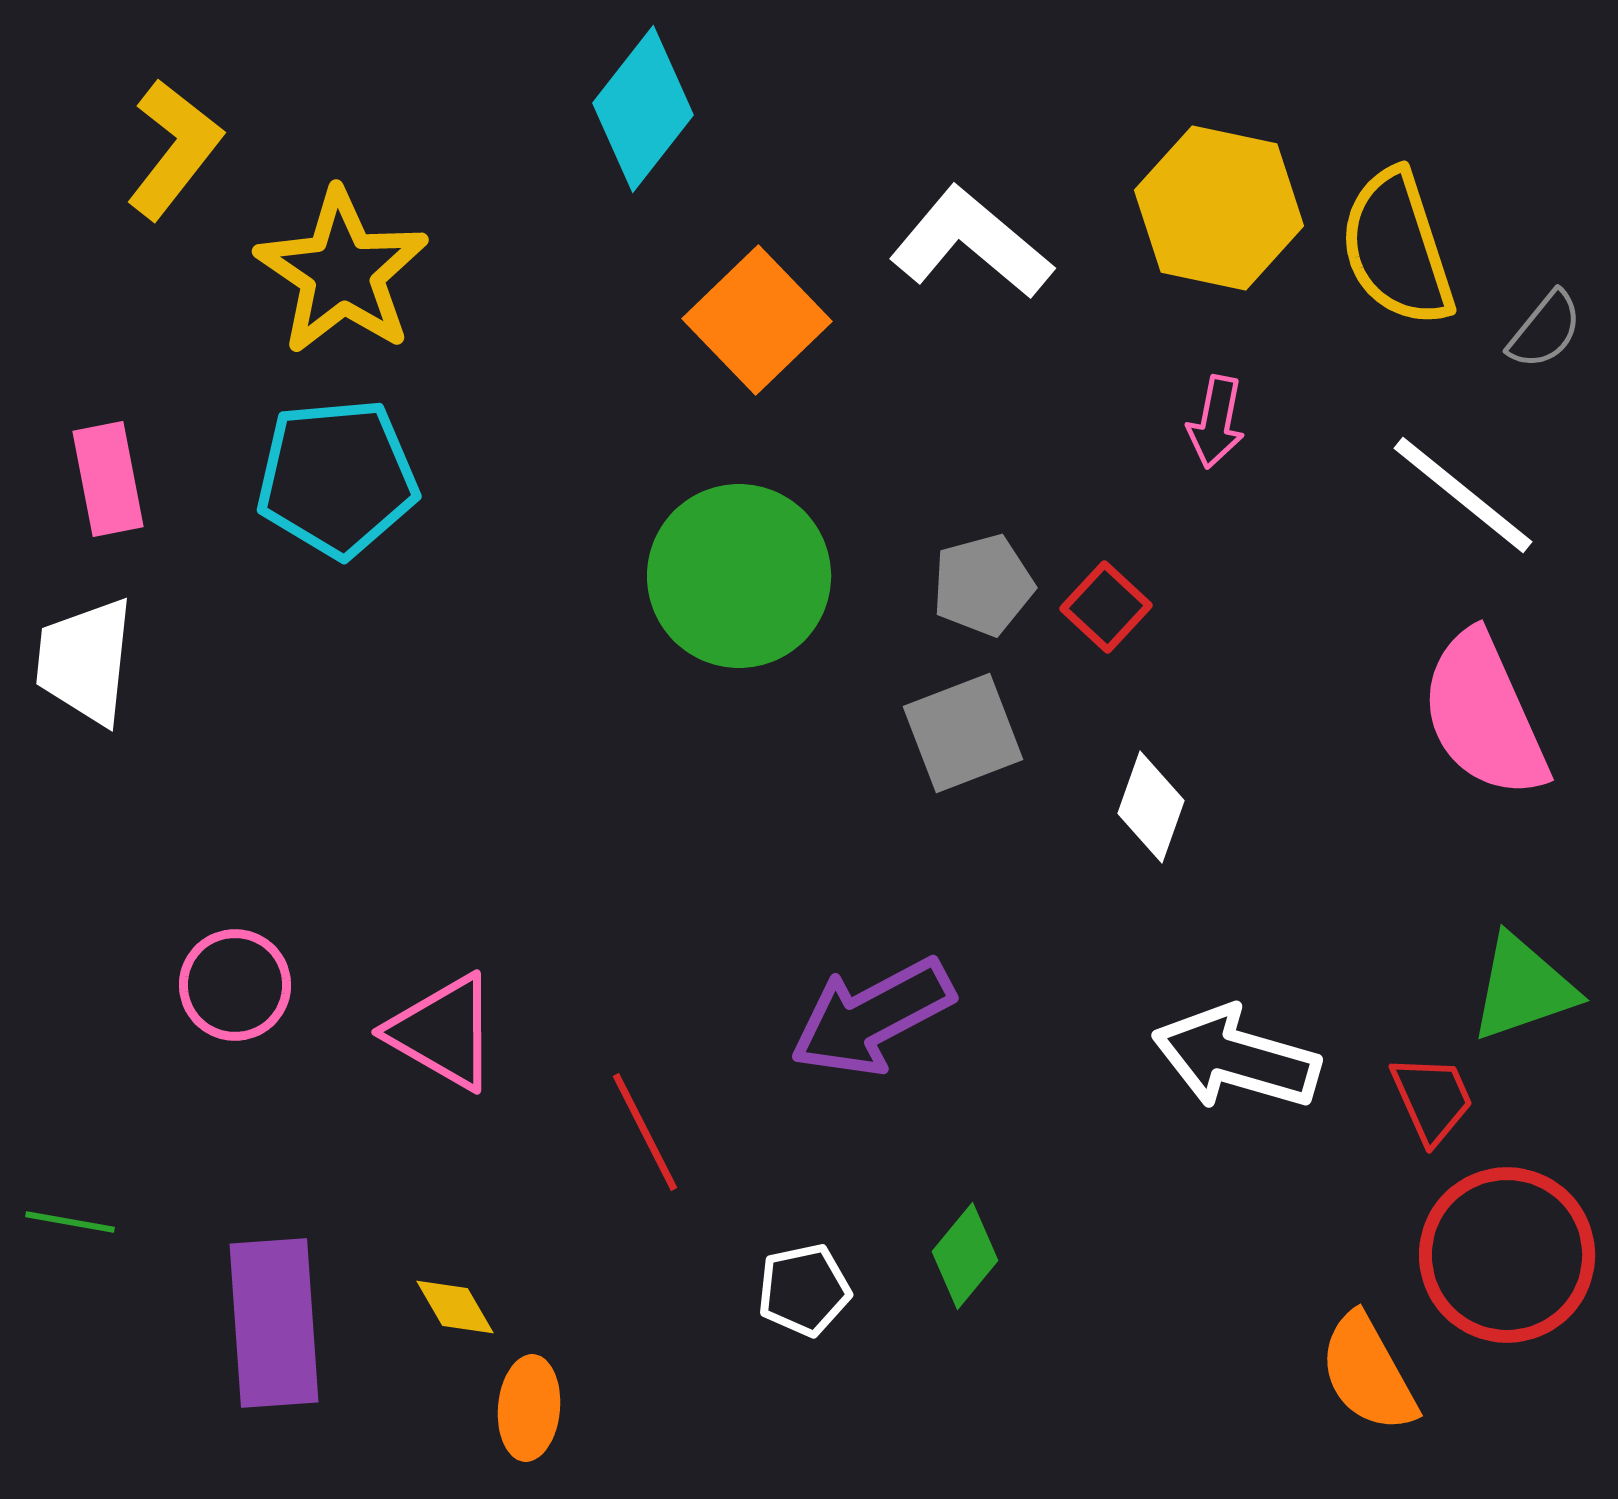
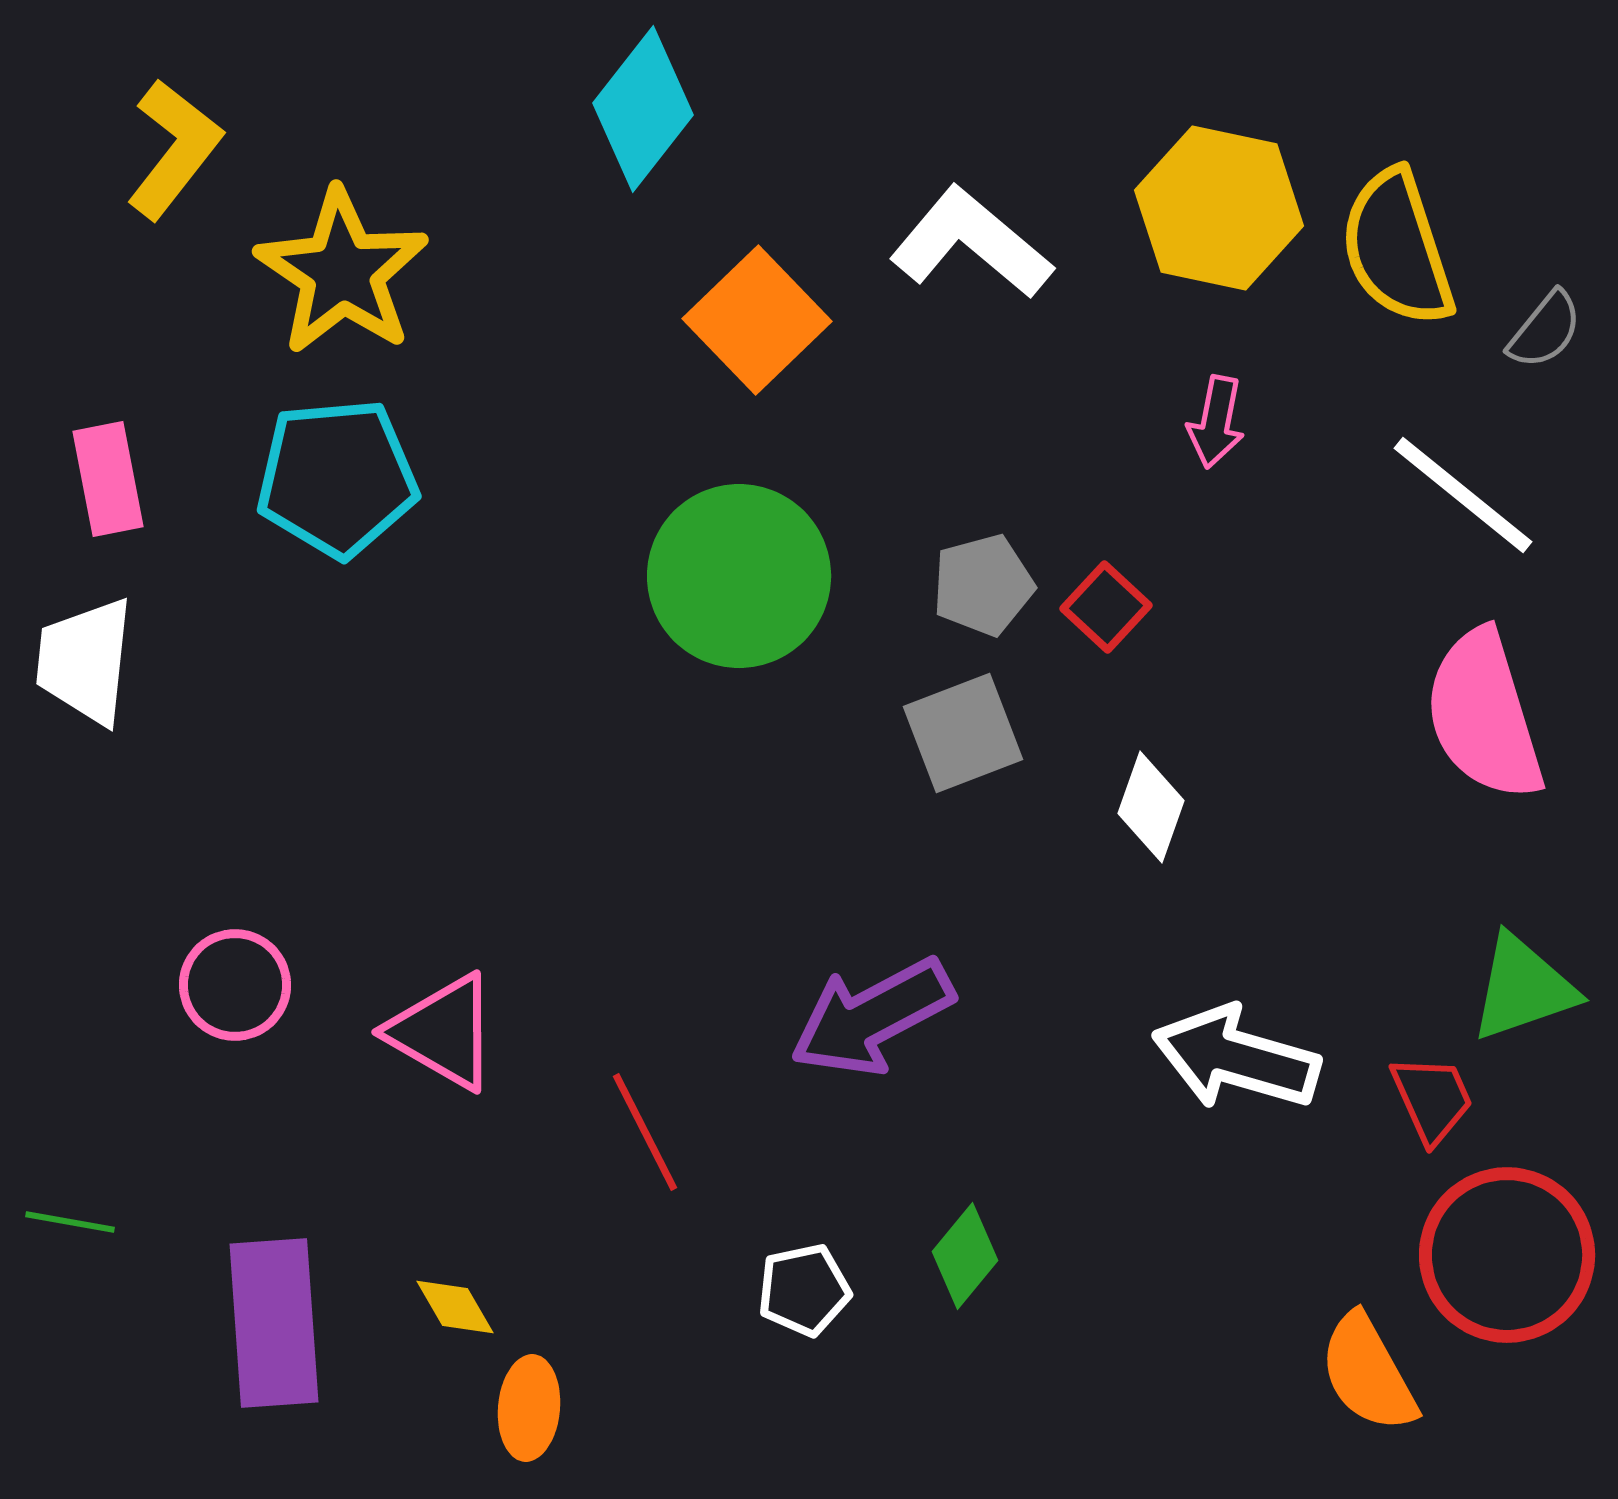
pink semicircle: rotated 7 degrees clockwise
